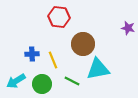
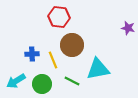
brown circle: moved 11 px left, 1 px down
